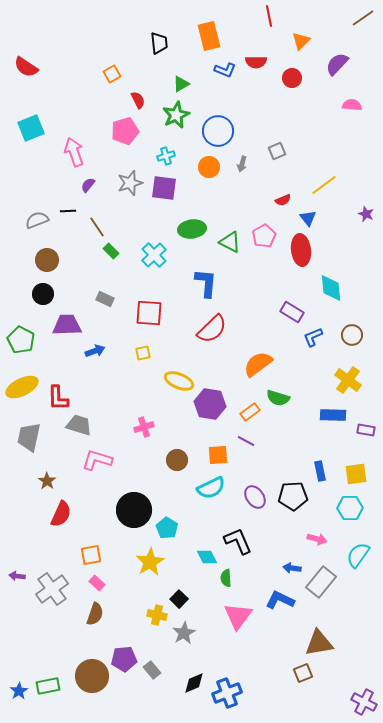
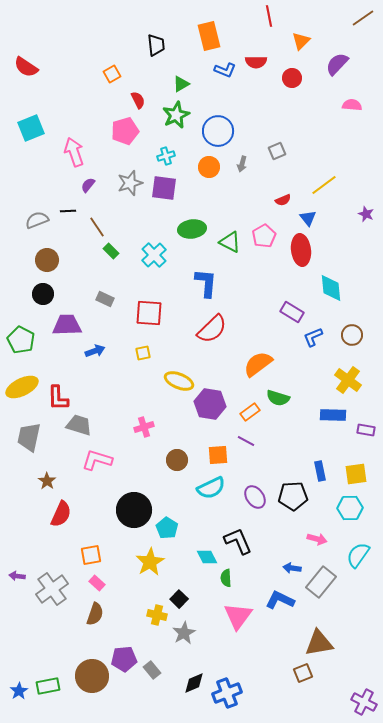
black trapezoid at (159, 43): moved 3 px left, 2 px down
